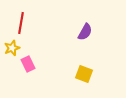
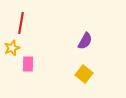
purple semicircle: moved 9 px down
pink rectangle: rotated 28 degrees clockwise
yellow square: rotated 18 degrees clockwise
